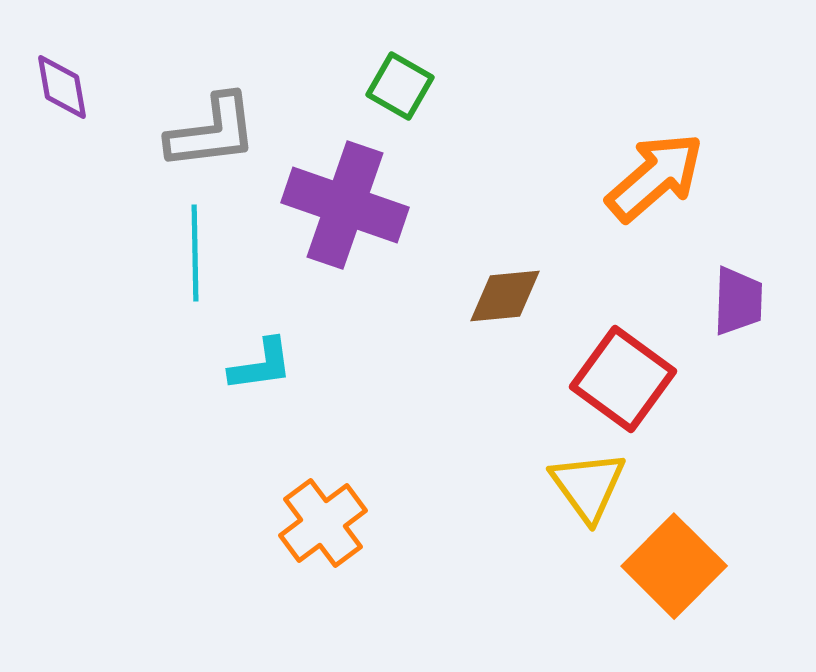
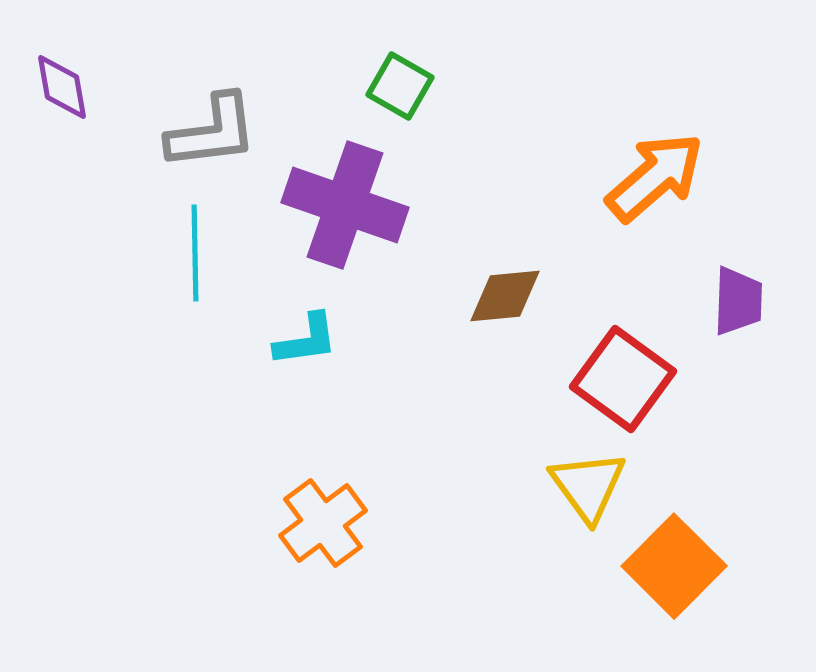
cyan L-shape: moved 45 px right, 25 px up
